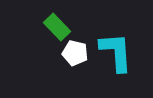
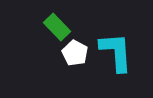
white pentagon: rotated 15 degrees clockwise
